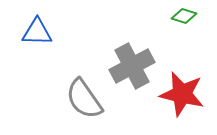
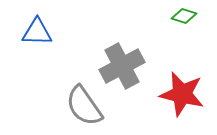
gray cross: moved 10 px left
gray semicircle: moved 7 px down
